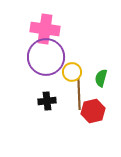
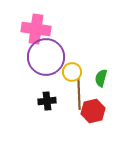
pink cross: moved 9 px left
